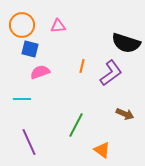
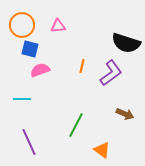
pink semicircle: moved 2 px up
